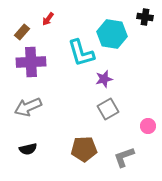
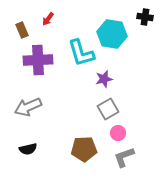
brown rectangle: moved 2 px up; rotated 63 degrees counterclockwise
purple cross: moved 7 px right, 2 px up
pink circle: moved 30 px left, 7 px down
